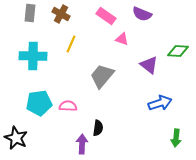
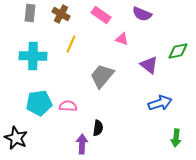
pink rectangle: moved 5 px left, 1 px up
green diamond: rotated 15 degrees counterclockwise
